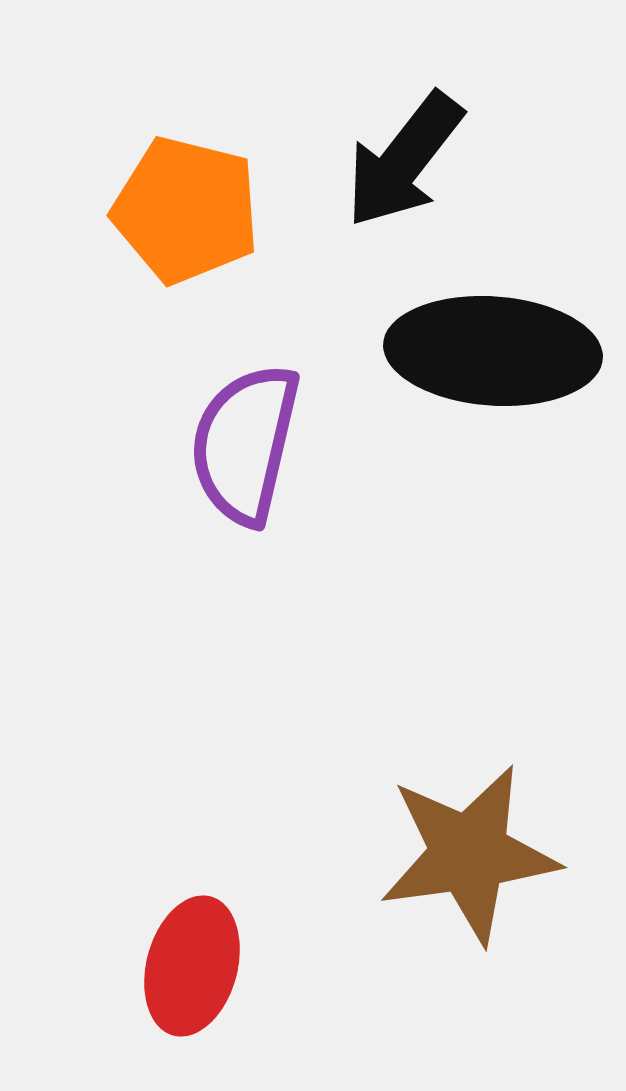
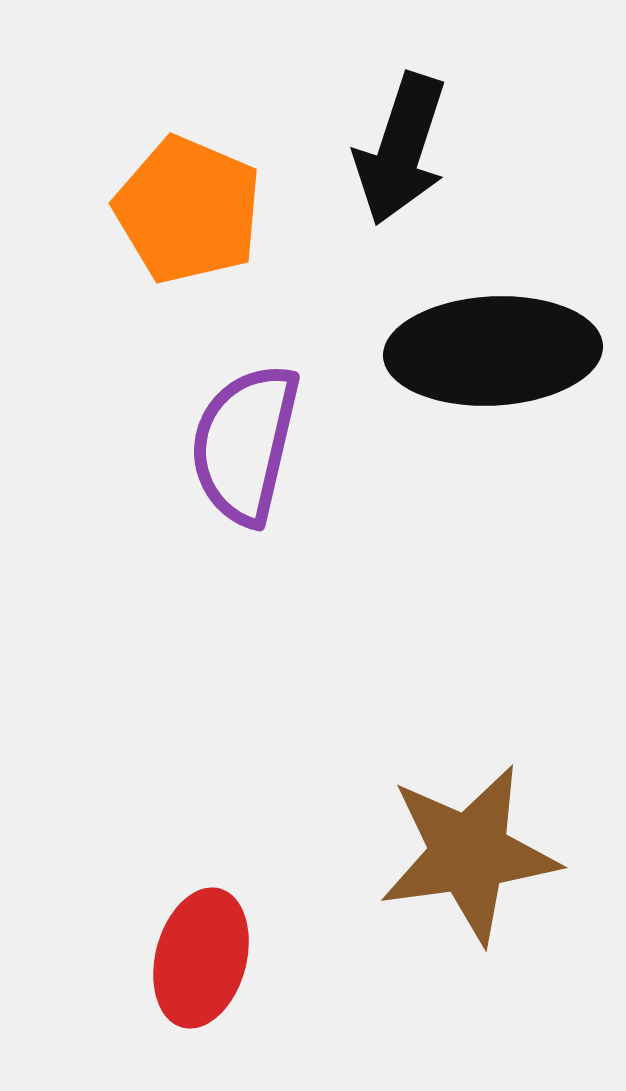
black arrow: moved 3 px left, 11 px up; rotated 20 degrees counterclockwise
orange pentagon: moved 2 px right; rotated 9 degrees clockwise
black ellipse: rotated 7 degrees counterclockwise
red ellipse: moved 9 px right, 8 px up
